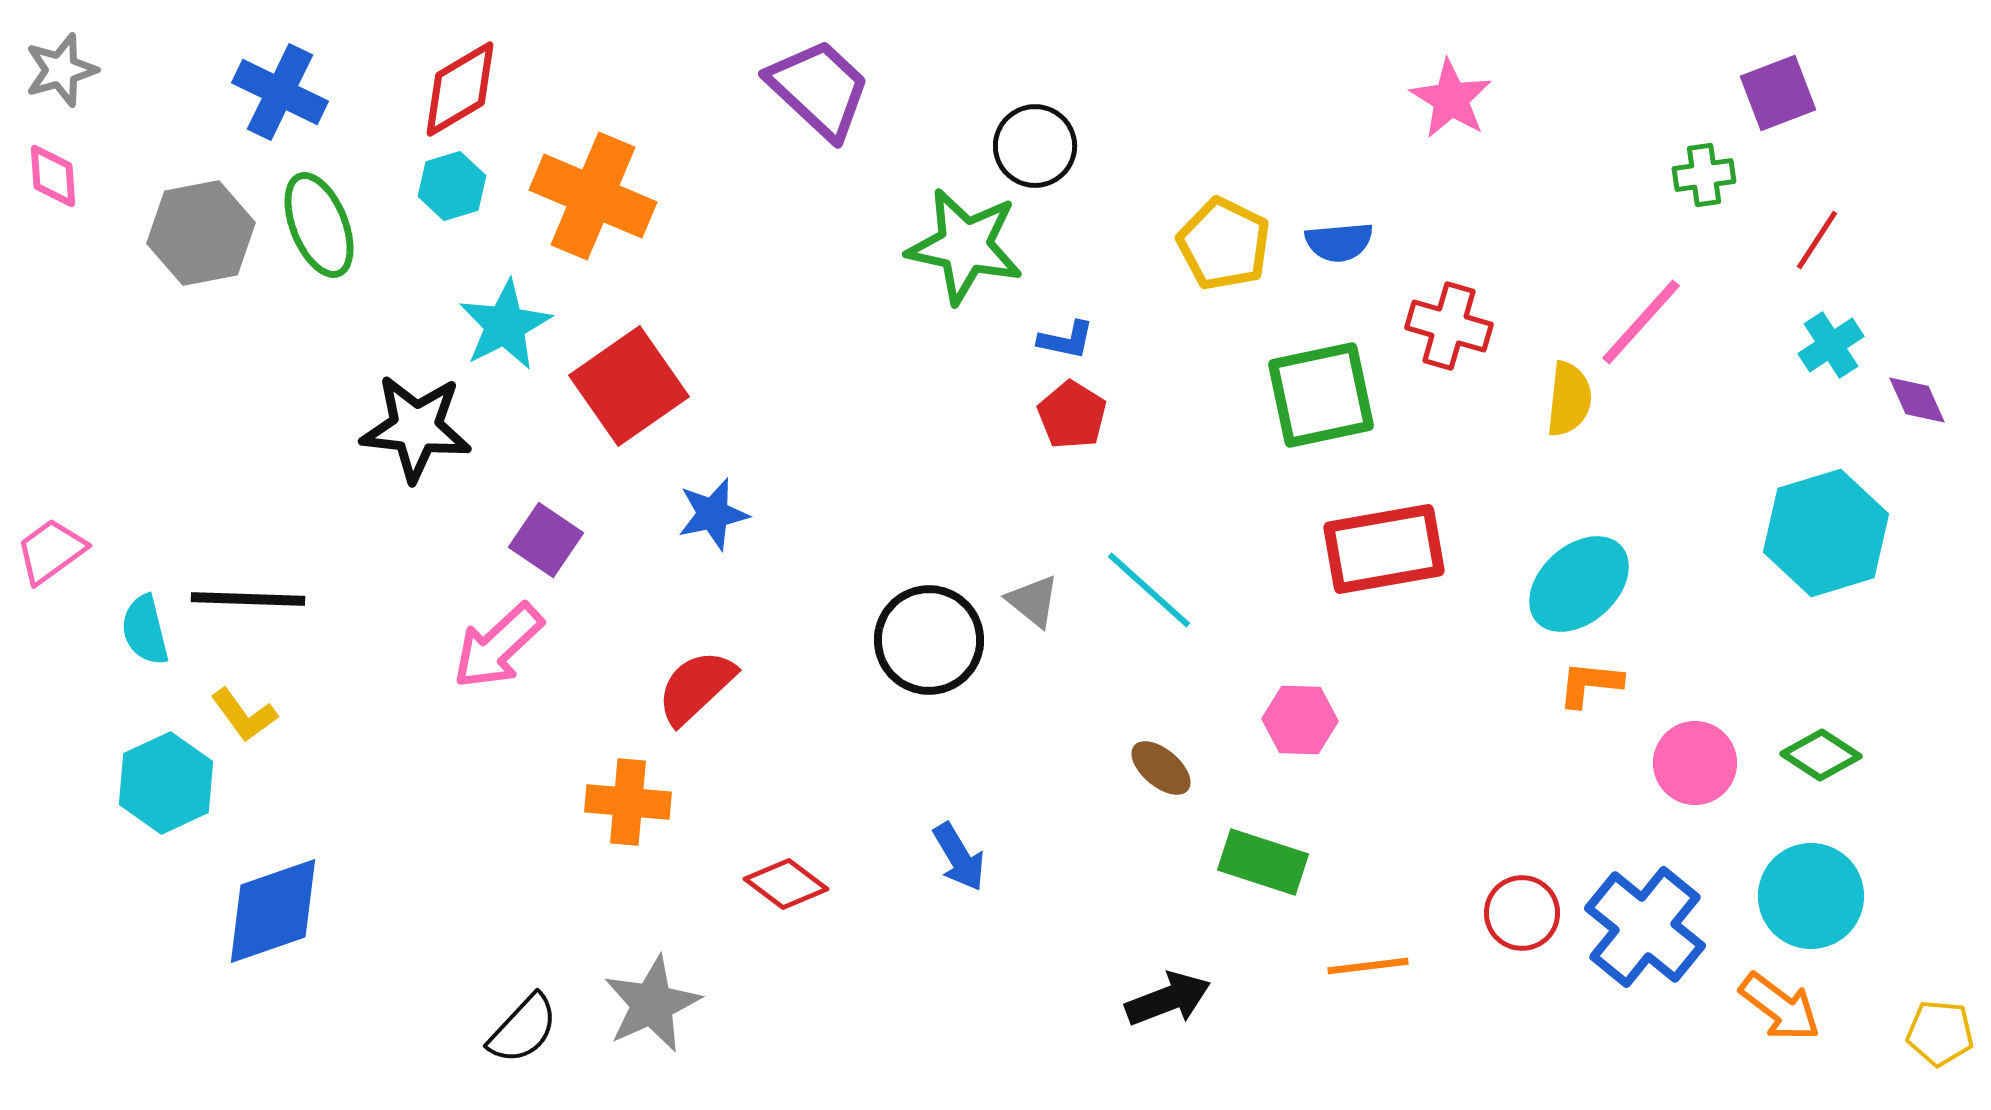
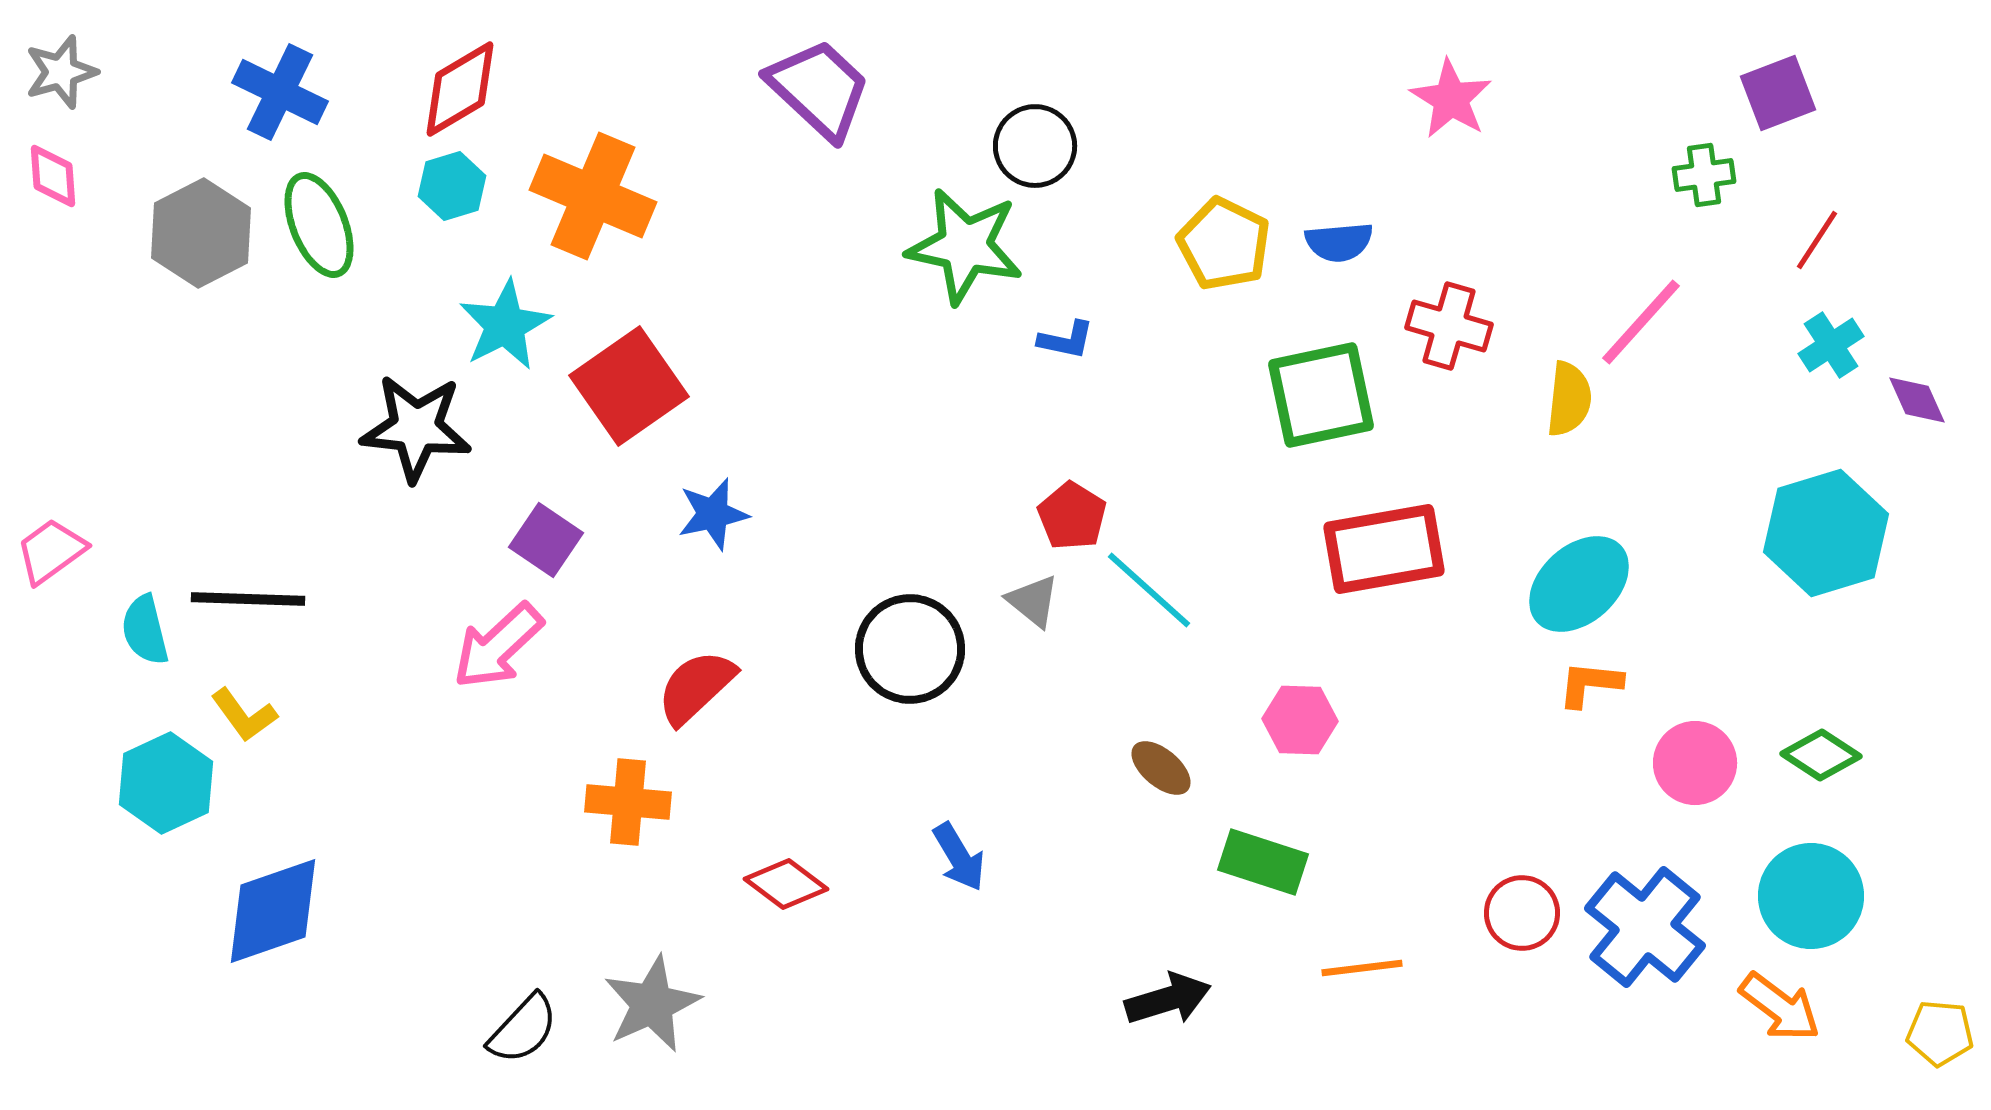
gray star at (61, 70): moved 2 px down
gray hexagon at (201, 233): rotated 16 degrees counterclockwise
red pentagon at (1072, 415): moved 101 px down
black circle at (929, 640): moved 19 px left, 9 px down
orange line at (1368, 966): moved 6 px left, 2 px down
black arrow at (1168, 999): rotated 4 degrees clockwise
